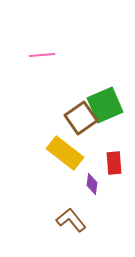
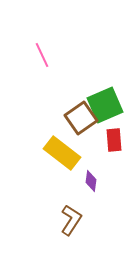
pink line: rotated 70 degrees clockwise
yellow rectangle: moved 3 px left
red rectangle: moved 23 px up
purple diamond: moved 1 px left, 3 px up
brown L-shape: rotated 72 degrees clockwise
